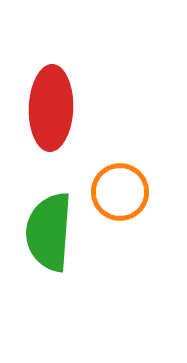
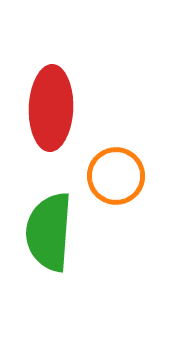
orange circle: moved 4 px left, 16 px up
